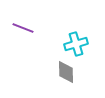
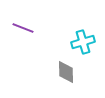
cyan cross: moved 7 px right, 2 px up
